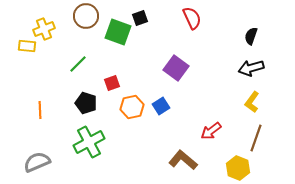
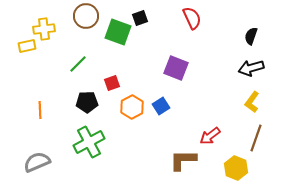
yellow cross: rotated 15 degrees clockwise
yellow rectangle: rotated 18 degrees counterclockwise
purple square: rotated 15 degrees counterclockwise
black pentagon: moved 1 px right, 1 px up; rotated 20 degrees counterclockwise
orange hexagon: rotated 15 degrees counterclockwise
red arrow: moved 1 px left, 5 px down
brown L-shape: rotated 40 degrees counterclockwise
yellow hexagon: moved 2 px left
